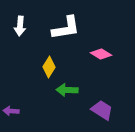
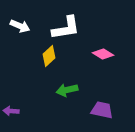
white arrow: rotated 72 degrees counterclockwise
pink diamond: moved 2 px right
yellow diamond: moved 11 px up; rotated 15 degrees clockwise
green arrow: rotated 15 degrees counterclockwise
purple trapezoid: rotated 20 degrees counterclockwise
